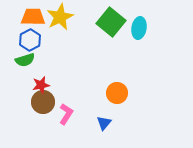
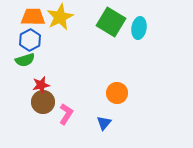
green square: rotated 8 degrees counterclockwise
